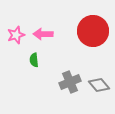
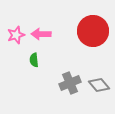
pink arrow: moved 2 px left
gray cross: moved 1 px down
